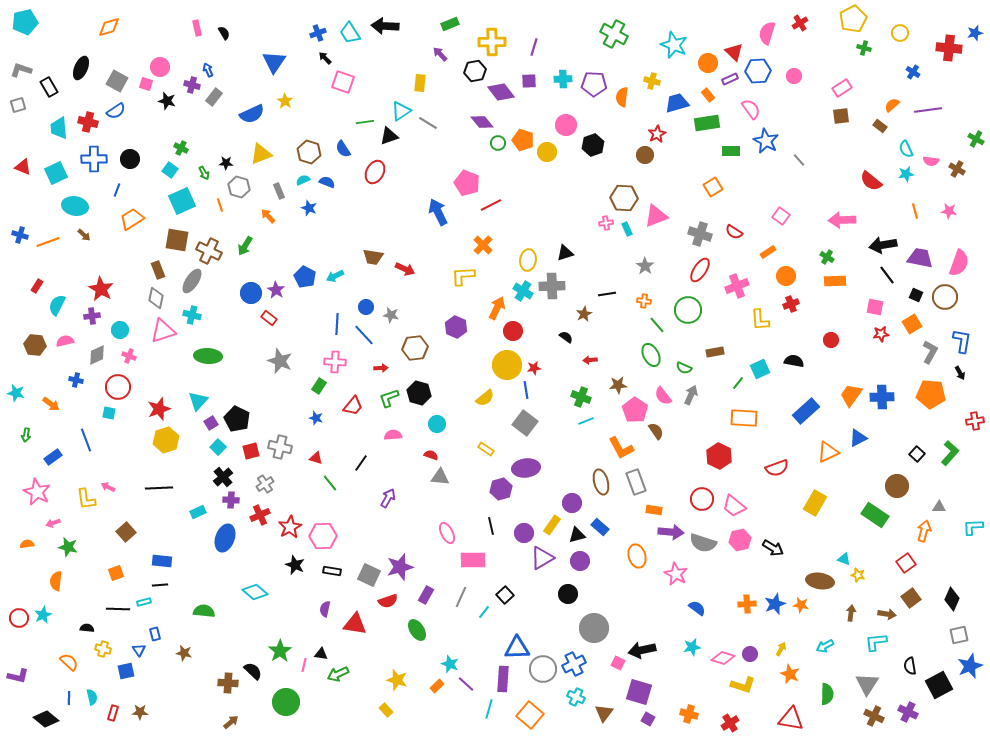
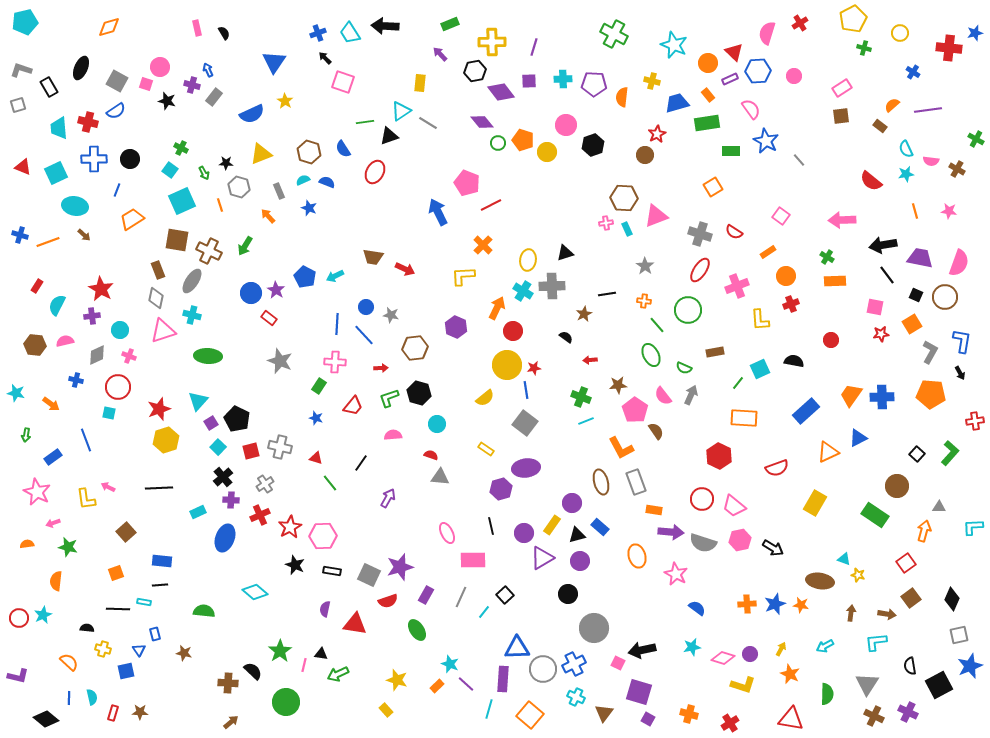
cyan rectangle at (144, 602): rotated 24 degrees clockwise
